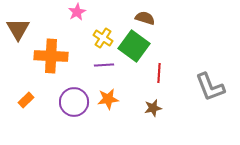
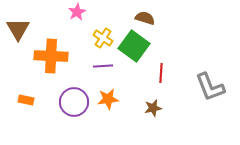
purple line: moved 1 px left, 1 px down
red line: moved 2 px right
orange rectangle: rotated 56 degrees clockwise
